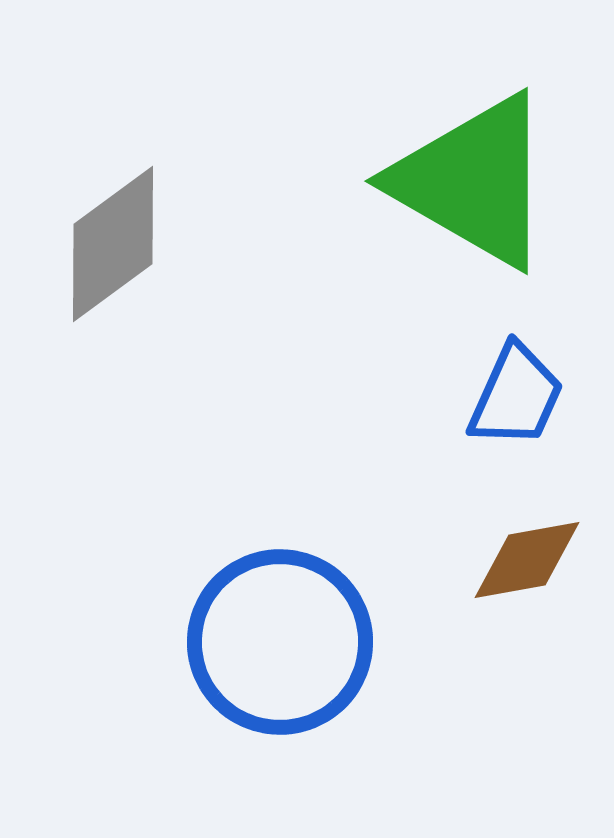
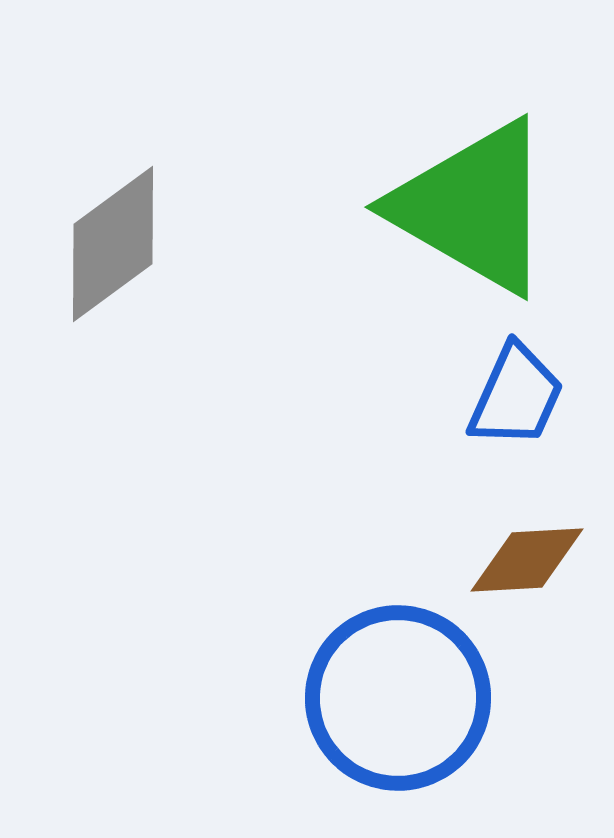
green triangle: moved 26 px down
brown diamond: rotated 7 degrees clockwise
blue circle: moved 118 px right, 56 px down
